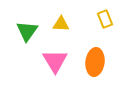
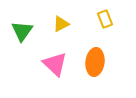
yellow triangle: rotated 30 degrees counterclockwise
green triangle: moved 5 px left
pink triangle: moved 3 px down; rotated 16 degrees counterclockwise
